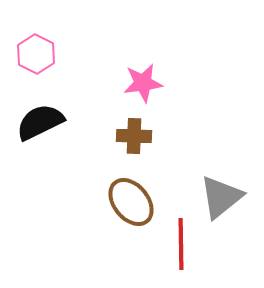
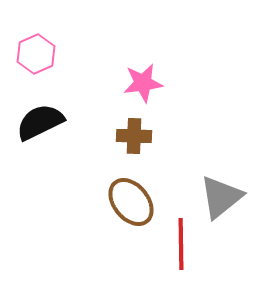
pink hexagon: rotated 9 degrees clockwise
